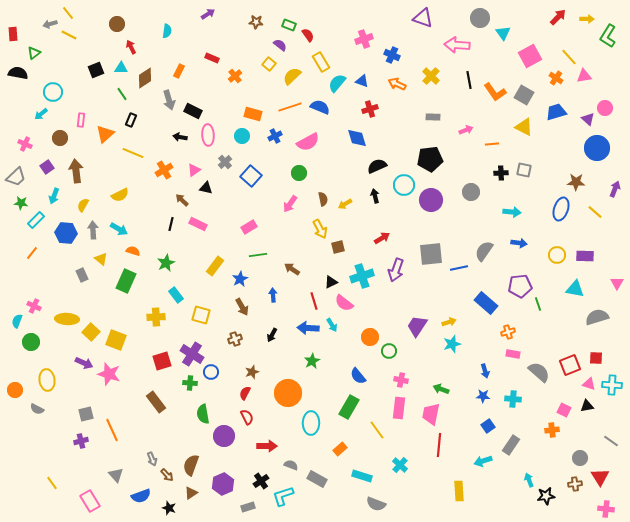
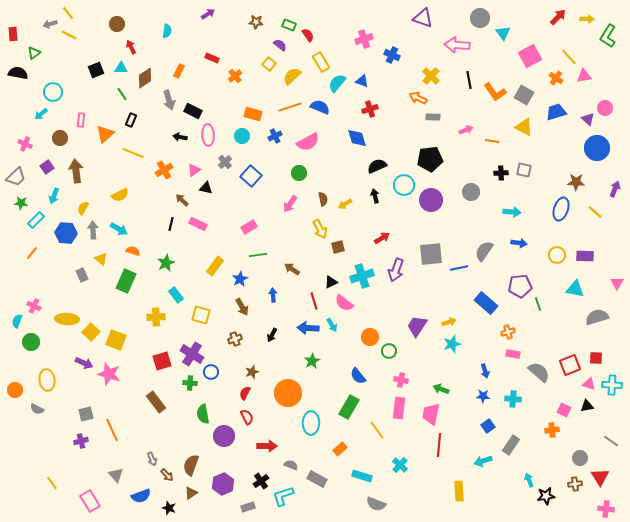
orange arrow at (397, 84): moved 21 px right, 14 px down
orange line at (492, 144): moved 3 px up; rotated 16 degrees clockwise
yellow semicircle at (83, 205): moved 3 px down
